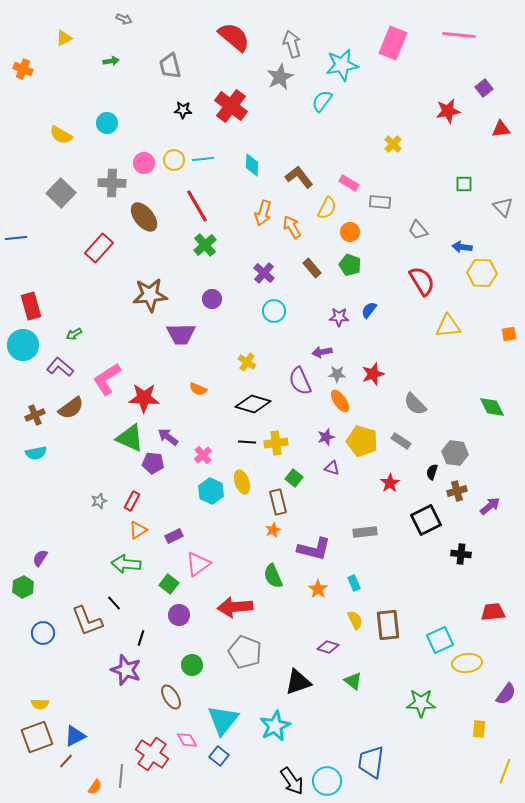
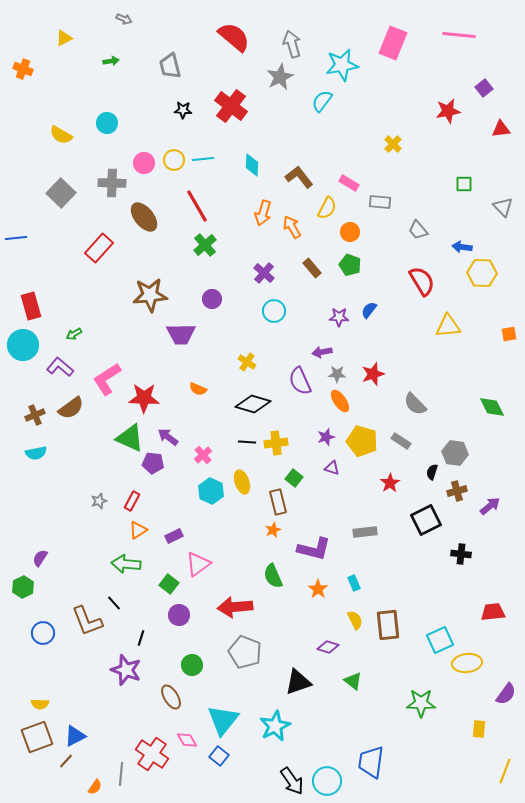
gray line at (121, 776): moved 2 px up
